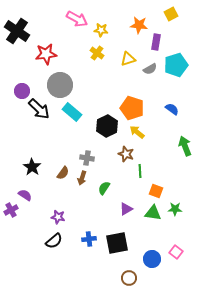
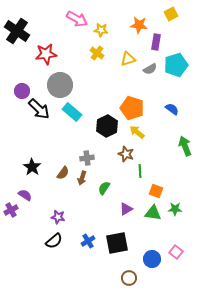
gray cross: rotated 16 degrees counterclockwise
blue cross: moved 1 px left, 2 px down; rotated 24 degrees counterclockwise
